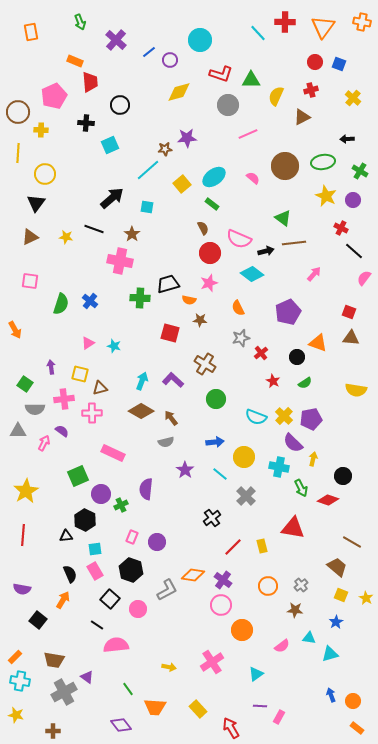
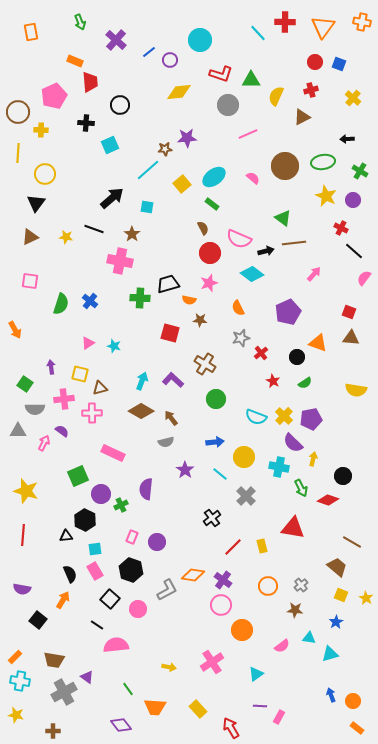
yellow diamond at (179, 92): rotated 10 degrees clockwise
yellow star at (26, 491): rotated 25 degrees counterclockwise
